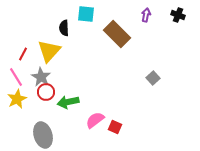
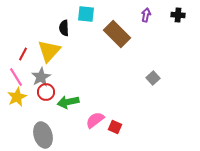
black cross: rotated 16 degrees counterclockwise
gray star: rotated 12 degrees clockwise
yellow star: moved 2 px up
